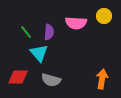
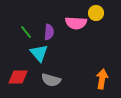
yellow circle: moved 8 px left, 3 px up
